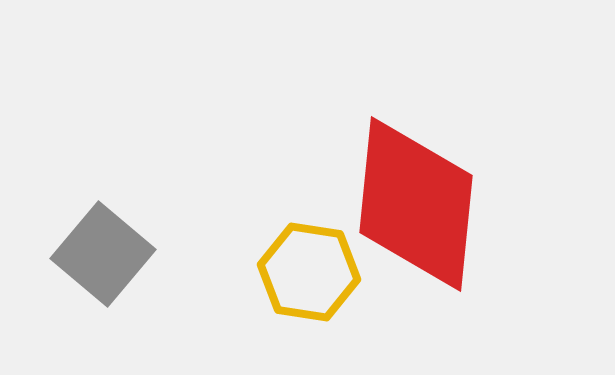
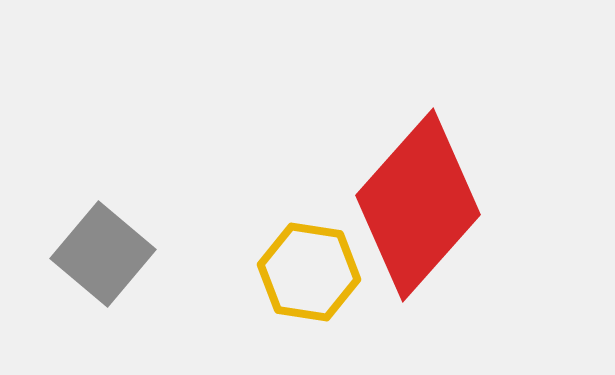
red diamond: moved 2 px right, 1 px down; rotated 36 degrees clockwise
